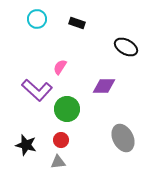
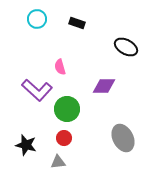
pink semicircle: rotated 49 degrees counterclockwise
red circle: moved 3 px right, 2 px up
